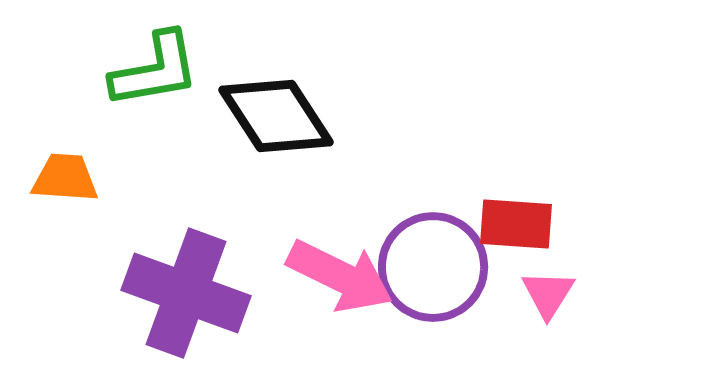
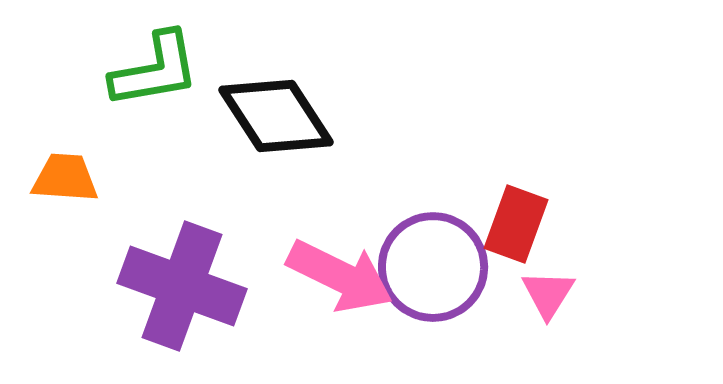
red rectangle: rotated 74 degrees counterclockwise
purple cross: moved 4 px left, 7 px up
